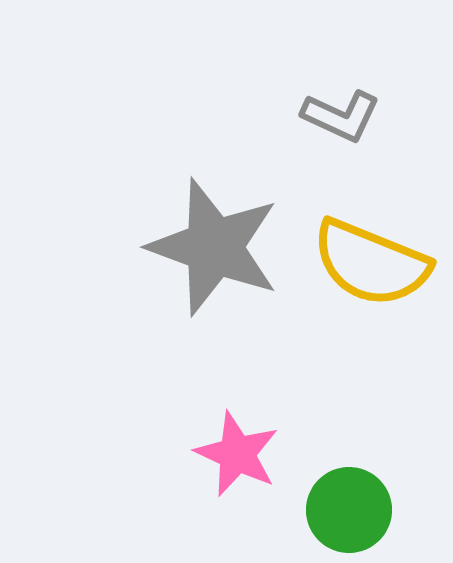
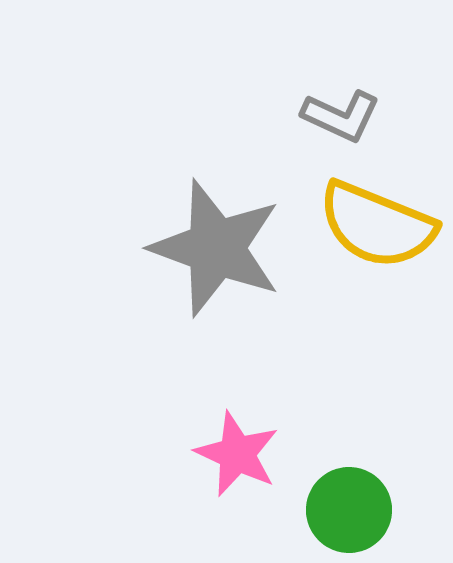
gray star: moved 2 px right, 1 px down
yellow semicircle: moved 6 px right, 38 px up
